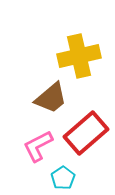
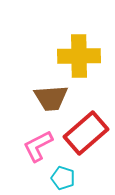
yellow cross: rotated 12 degrees clockwise
brown trapezoid: rotated 36 degrees clockwise
cyan pentagon: rotated 20 degrees counterclockwise
